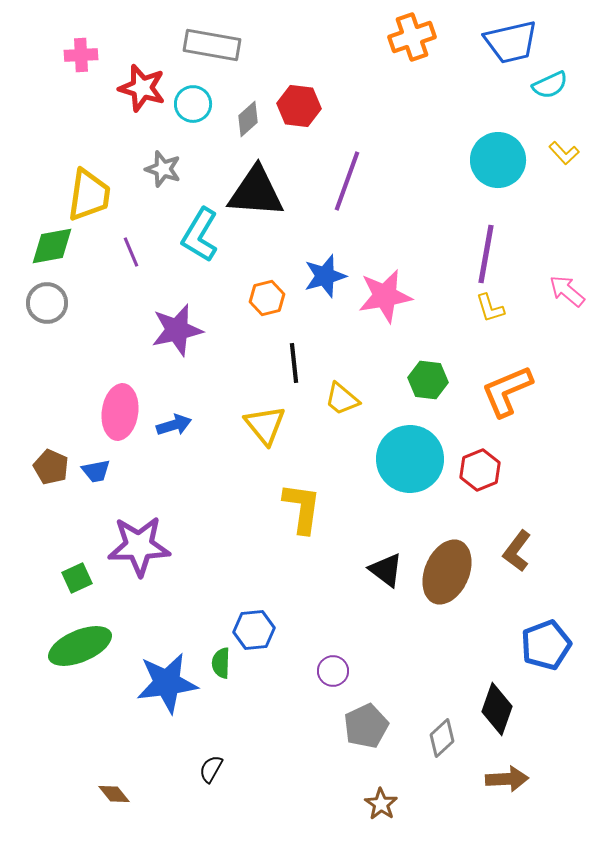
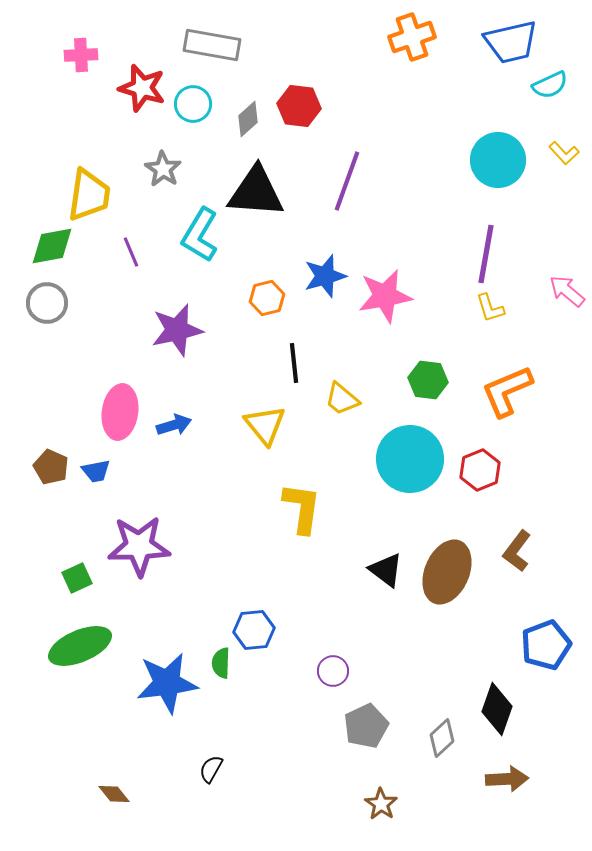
gray star at (163, 169): rotated 15 degrees clockwise
